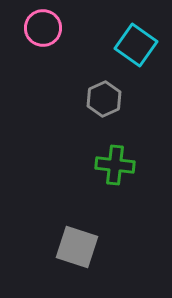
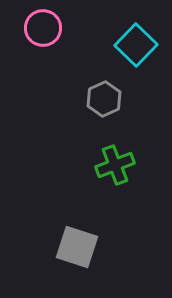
cyan square: rotated 9 degrees clockwise
green cross: rotated 27 degrees counterclockwise
